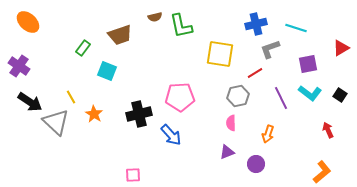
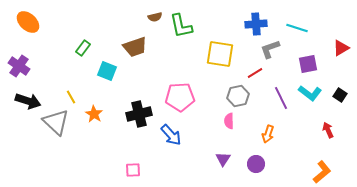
blue cross: rotated 10 degrees clockwise
cyan line: moved 1 px right
brown trapezoid: moved 15 px right, 12 px down
black arrow: moved 2 px left, 1 px up; rotated 15 degrees counterclockwise
pink semicircle: moved 2 px left, 2 px up
purple triangle: moved 4 px left, 7 px down; rotated 35 degrees counterclockwise
pink square: moved 5 px up
